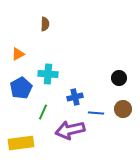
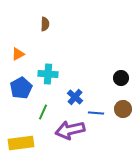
black circle: moved 2 px right
blue cross: rotated 35 degrees counterclockwise
